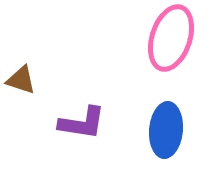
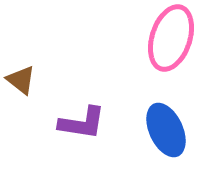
brown triangle: rotated 20 degrees clockwise
blue ellipse: rotated 30 degrees counterclockwise
